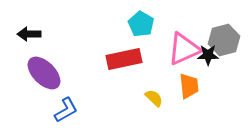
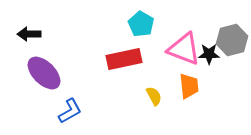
gray hexagon: moved 8 px right
pink triangle: rotated 45 degrees clockwise
black star: moved 1 px right, 1 px up
yellow semicircle: moved 2 px up; rotated 18 degrees clockwise
blue L-shape: moved 4 px right, 1 px down
